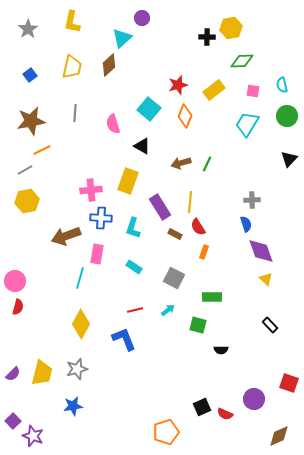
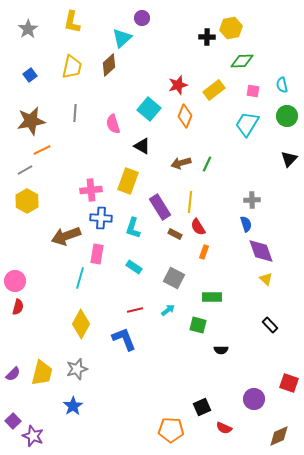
yellow hexagon at (27, 201): rotated 20 degrees counterclockwise
blue star at (73, 406): rotated 24 degrees counterclockwise
red semicircle at (225, 414): moved 1 px left, 14 px down
orange pentagon at (166, 432): moved 5 px right, 2 px up; rotated 20 degrees clockwise
